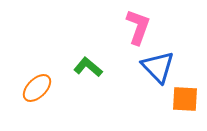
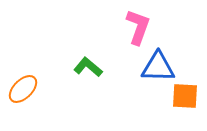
blue triangle: rotated 45 degrees counterclockwise
orange ellipse: moved 14 px left, 1 px down
orange square: moved 3 px up
